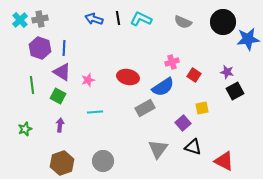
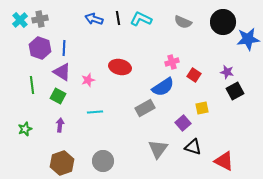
red ellipse: moved 8 px left, 10 px up
